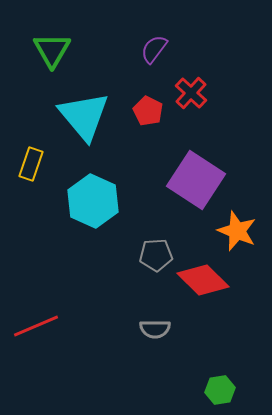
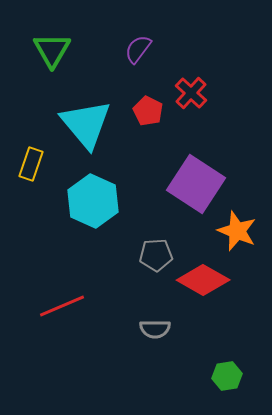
purple semicircle: moved 16 px left
cyan triangle: moved 2 px right, 8 px down
purple square: moved 4 px down
red diamond: rotated 15 degrees counterclockwise
red line: moved 26 px right, 20 px up
green hexagon: moved 7 px right, 14 px up
